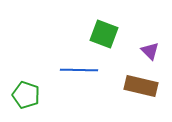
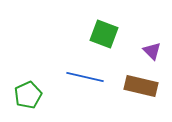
purple triangle: moved 2 px right
blue line: moved 6 px right, 7 px down; rotated 12 degrees clockwise
green pentagon: moved 2 px right; rotated 28 degrees clockwise
